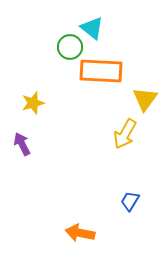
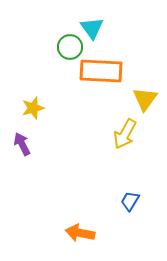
cyan triangle: rotated 15 degrees clockwise
yellow star: moved 5 px down
